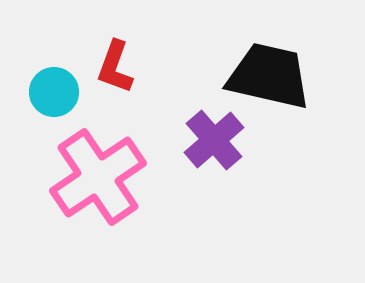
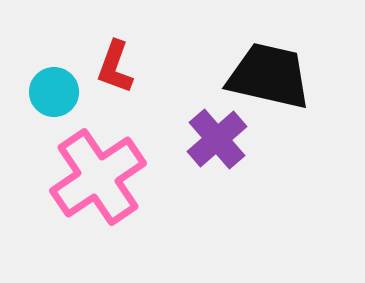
purple cross: moved 3 px right, 1 px up
